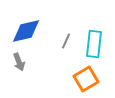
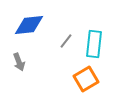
blue diamond: moved 3 px right, 6 px up; rotated 8 degrees clockwise
gray line: rotated 14 degrees clockwise
